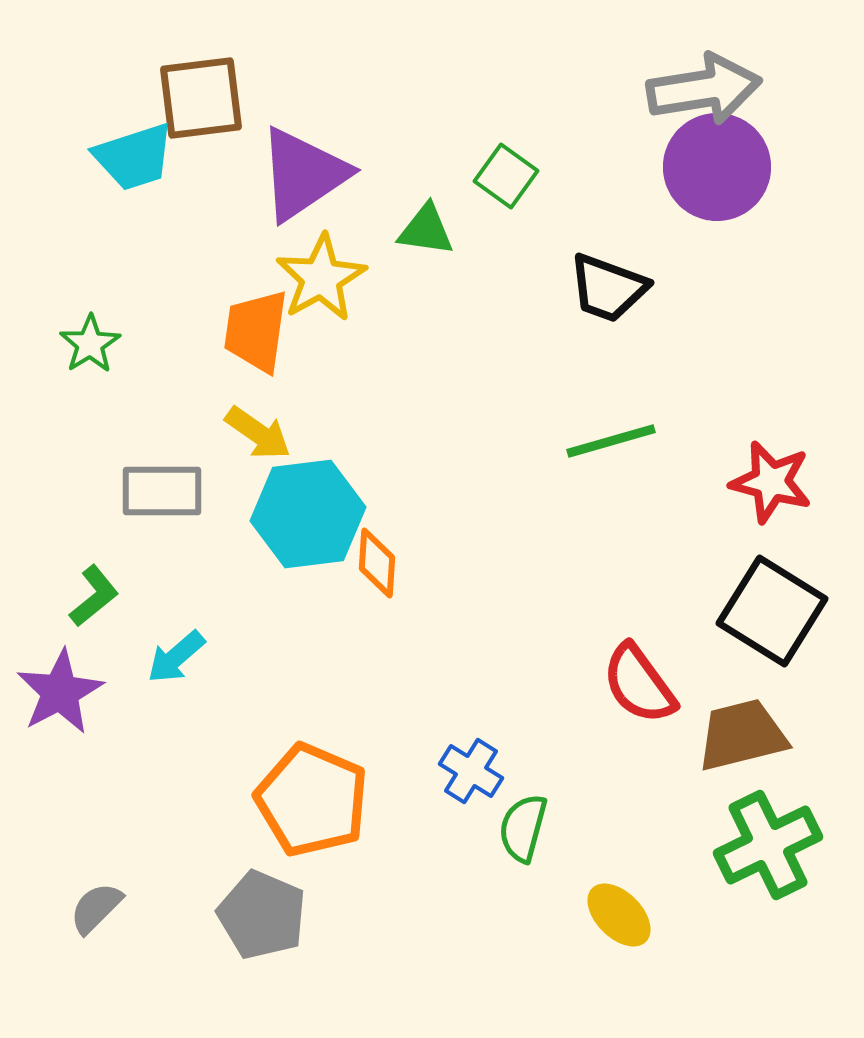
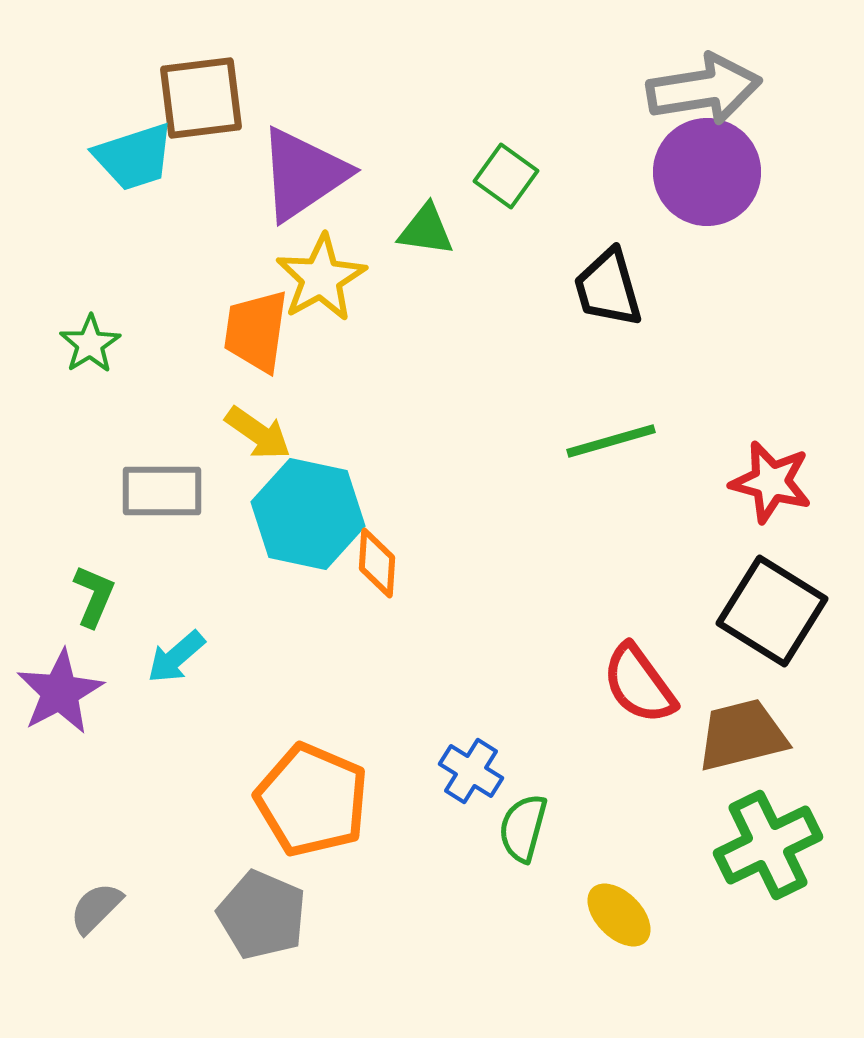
purple circle: moved 10 px left, 5 px down
black trapezoid: rotated 54 degrees clockwise
cyan hexagon: rotated 19 degrees clockwise
green L-shape: rotated 28 degrees counterclockwise
